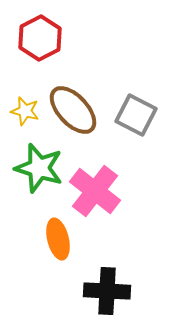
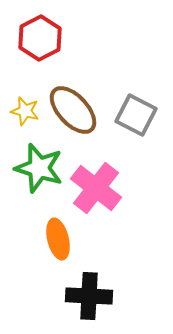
pink cross: moved 1 px right, 3 px up
black cross: moved 18 px left, 5 px down
